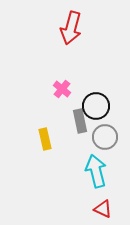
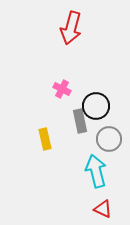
pink cross: rotated 12 degrees counterclockwise
gray circle: moved 4 px right, 2 px down
